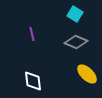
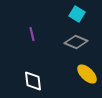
cyan square: moved 2 px right
